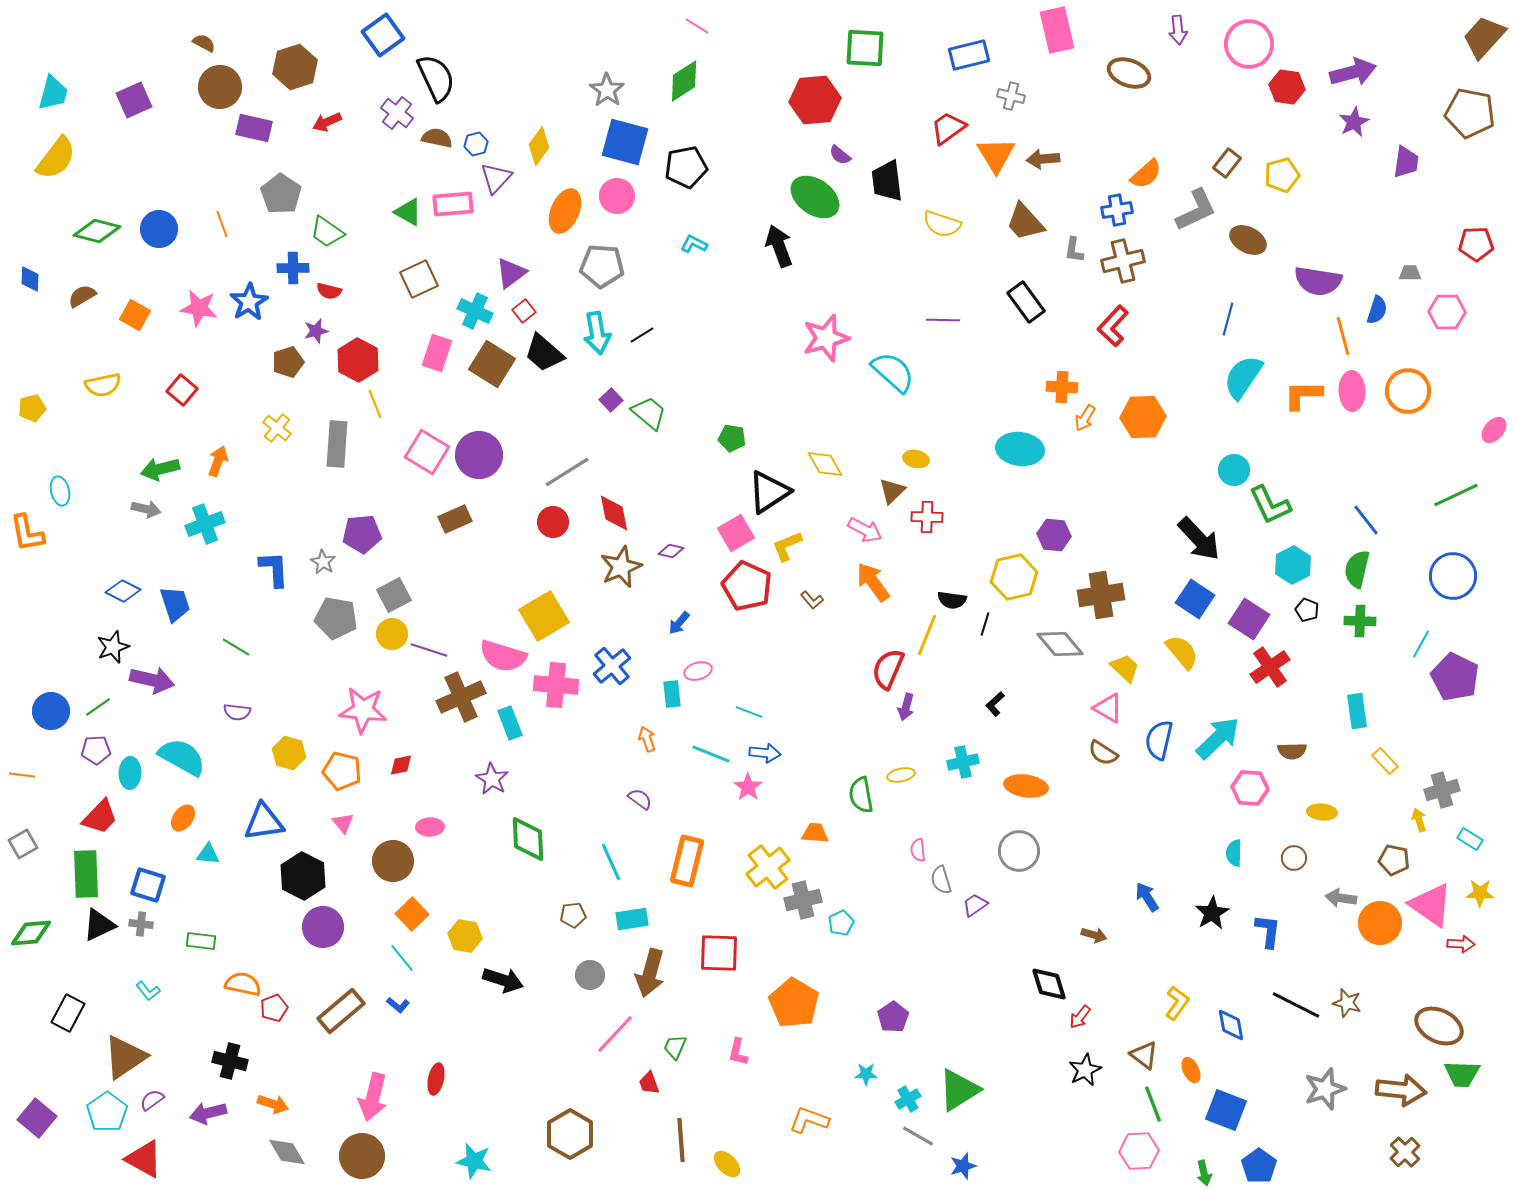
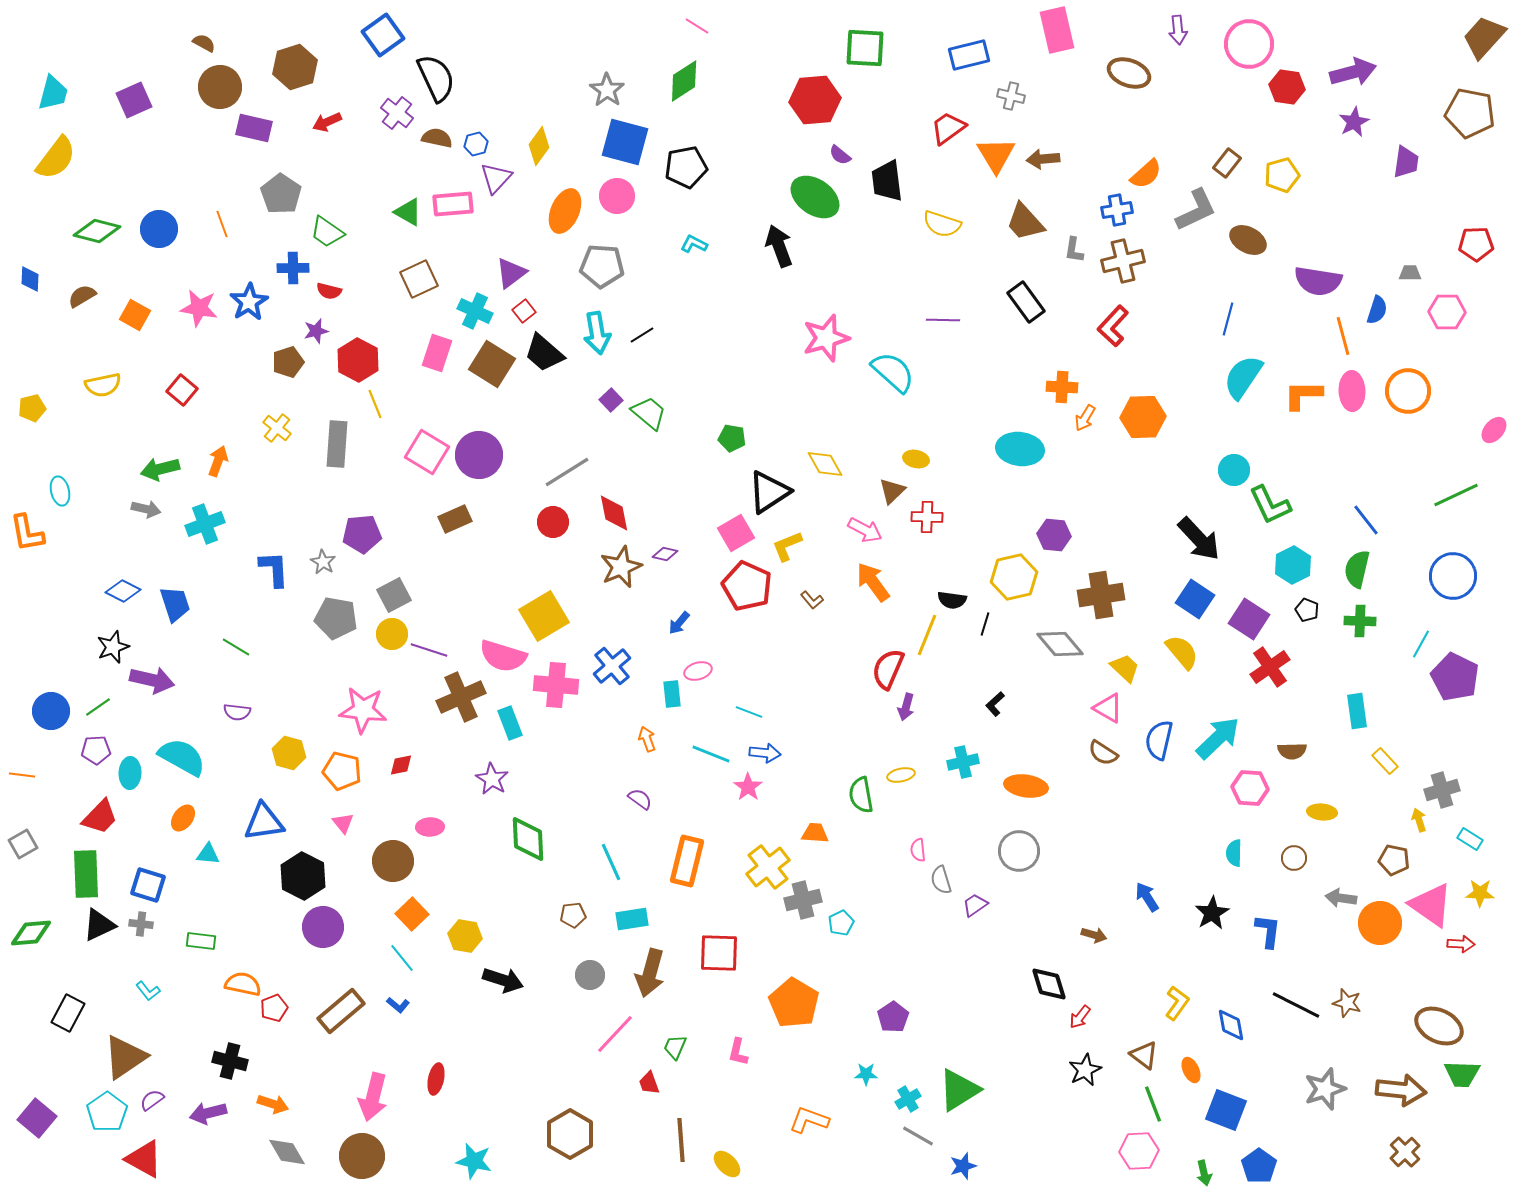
purple diamond at (671, 551): moved 6 px left, 3 px down
